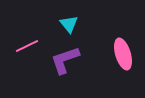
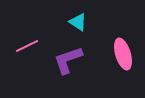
cyan triangle: moved 9 px right, 2 px up; rotated 18 degrees counterclockwise
purple L-shape: moved 3 px right
